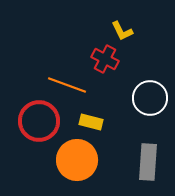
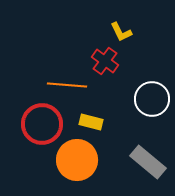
yellow L-shape: moved 1 px left, 1 px down
red cross: moved 2 px down; rotated 8 degrees clockwise
orange line: rotated 15 degrees counterclockwise
white circle: moved 2 px right, 1 px down
red circle: moved 3 px right, 3 px down
gray rectangle: rotated 54 degrees counterclockwise
